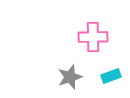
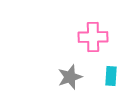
cyan rectangle: rotated 66 degrees counterclockwise
